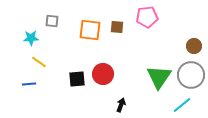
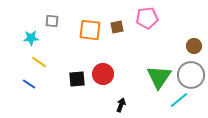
pink pentagon: moved 1 px down
brown square: rotated 16 degrees counterclockwise
blue line: rotated 40 degrees clockwise
cyan line: moved 3 px left, 5 px up
